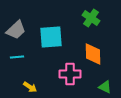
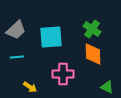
green cross: moved 1 px right, 11 px down
pink cross: moved 7 px left
green triangle: moved 2 px right
